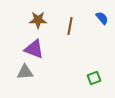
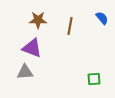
purple triangle: moved 2 px left, 1 px up
green square: moved 1 px down; rotated 16 degrees clockwise
